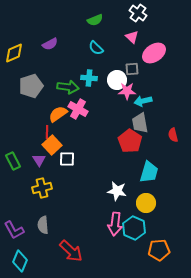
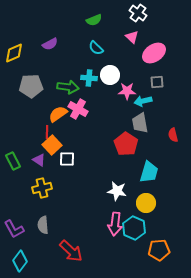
green semicircle: moved 1 px left
gray square: moved 25 px right, 13 px down
white circle: moved 7 px left, 5 px up
gray pentagon: rotated 15 degrees clockwise
red pentagon: moved 4 px left, 3 px down
purple triangle: rotated 24 degrees counterclockwise
purple L-shape: moved 1 px up
cyan diamond: rotated 15 degrees clockwise
